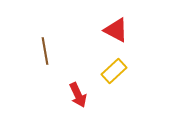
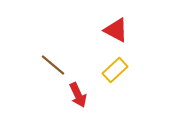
brown line: moved 8 px right, 14 px down; rotated 40 degrees counterclockwise
yellow rectangle: moved 1 px right, 1 px up
